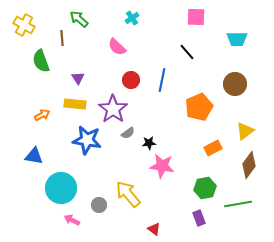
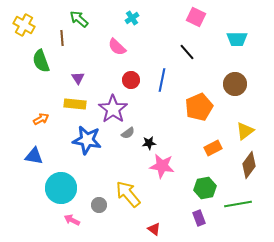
pink square: rotated 24 degrees clockwise
orange arrow: moved 1 px left, 4 px down
